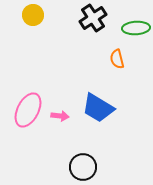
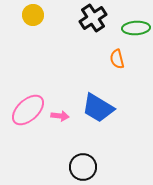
pink ellipse: rotated 20 degrees clockwise
